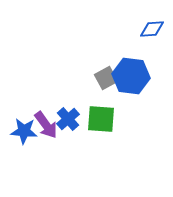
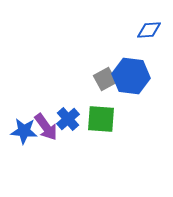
blue diamond: moved 3 px left, 1 px down
gray square: moved 1 px left, 1 px down
purple arrow: moved 2 px down
